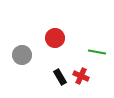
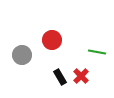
red circle: moved 3 px left, 2 px down
red cross: rotated 21 degrees clockwise
